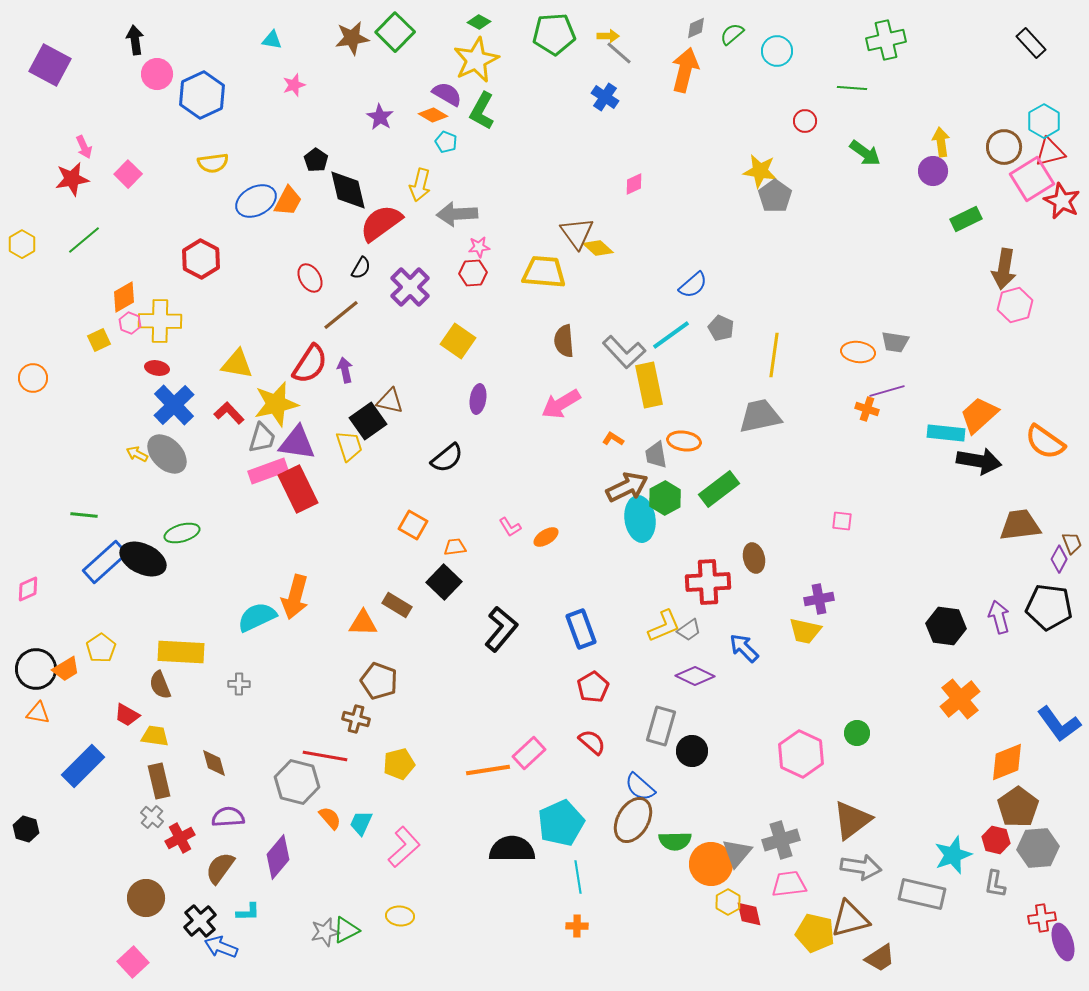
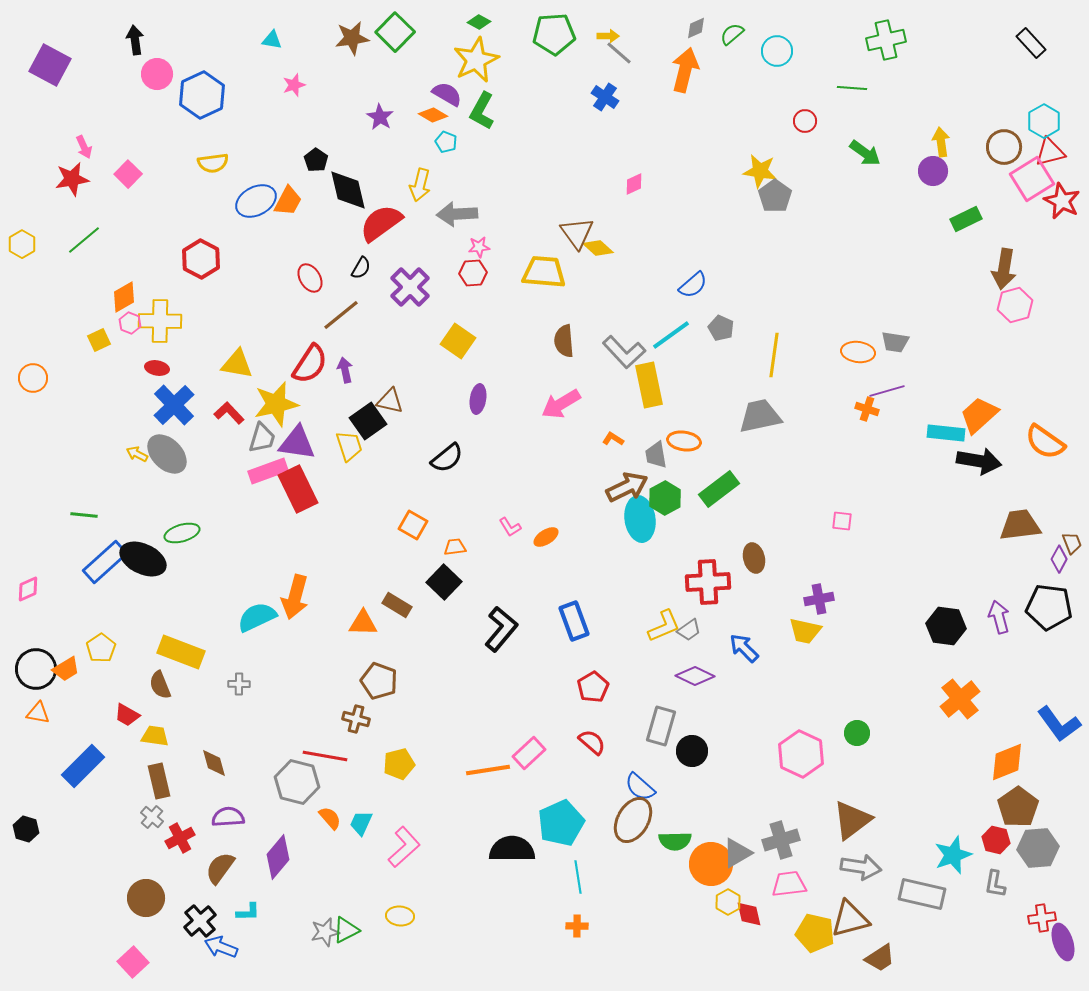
blue rectangle at (581, 629): moved 7 px left, 8 px up
yellow rectangle at (181, 652): rotated 18 degrees clockwise
gray triangle at (737, 853): rotated 20 degrees clockwise
